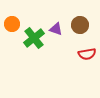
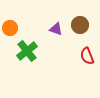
orange circle: moved 2 px left, 4 px down
green cross: moved 7 px left, 13 px down
red semicircle: moved 2 px down; rotated 78 degrees clockwise
